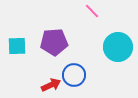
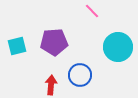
cyan square: rotated 12 degrees counterclockwise
blue circle: moved 6 px right
red arrow: rotated 60 degrees counterclockwise
